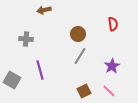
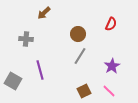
brown arrow: moved 3 px down; rotated 32 degrees counterclockwise
red semicircle: moved 2 px left; rotated 32 degrees clockwise
gray square: moved 1 px right, 1 px down
